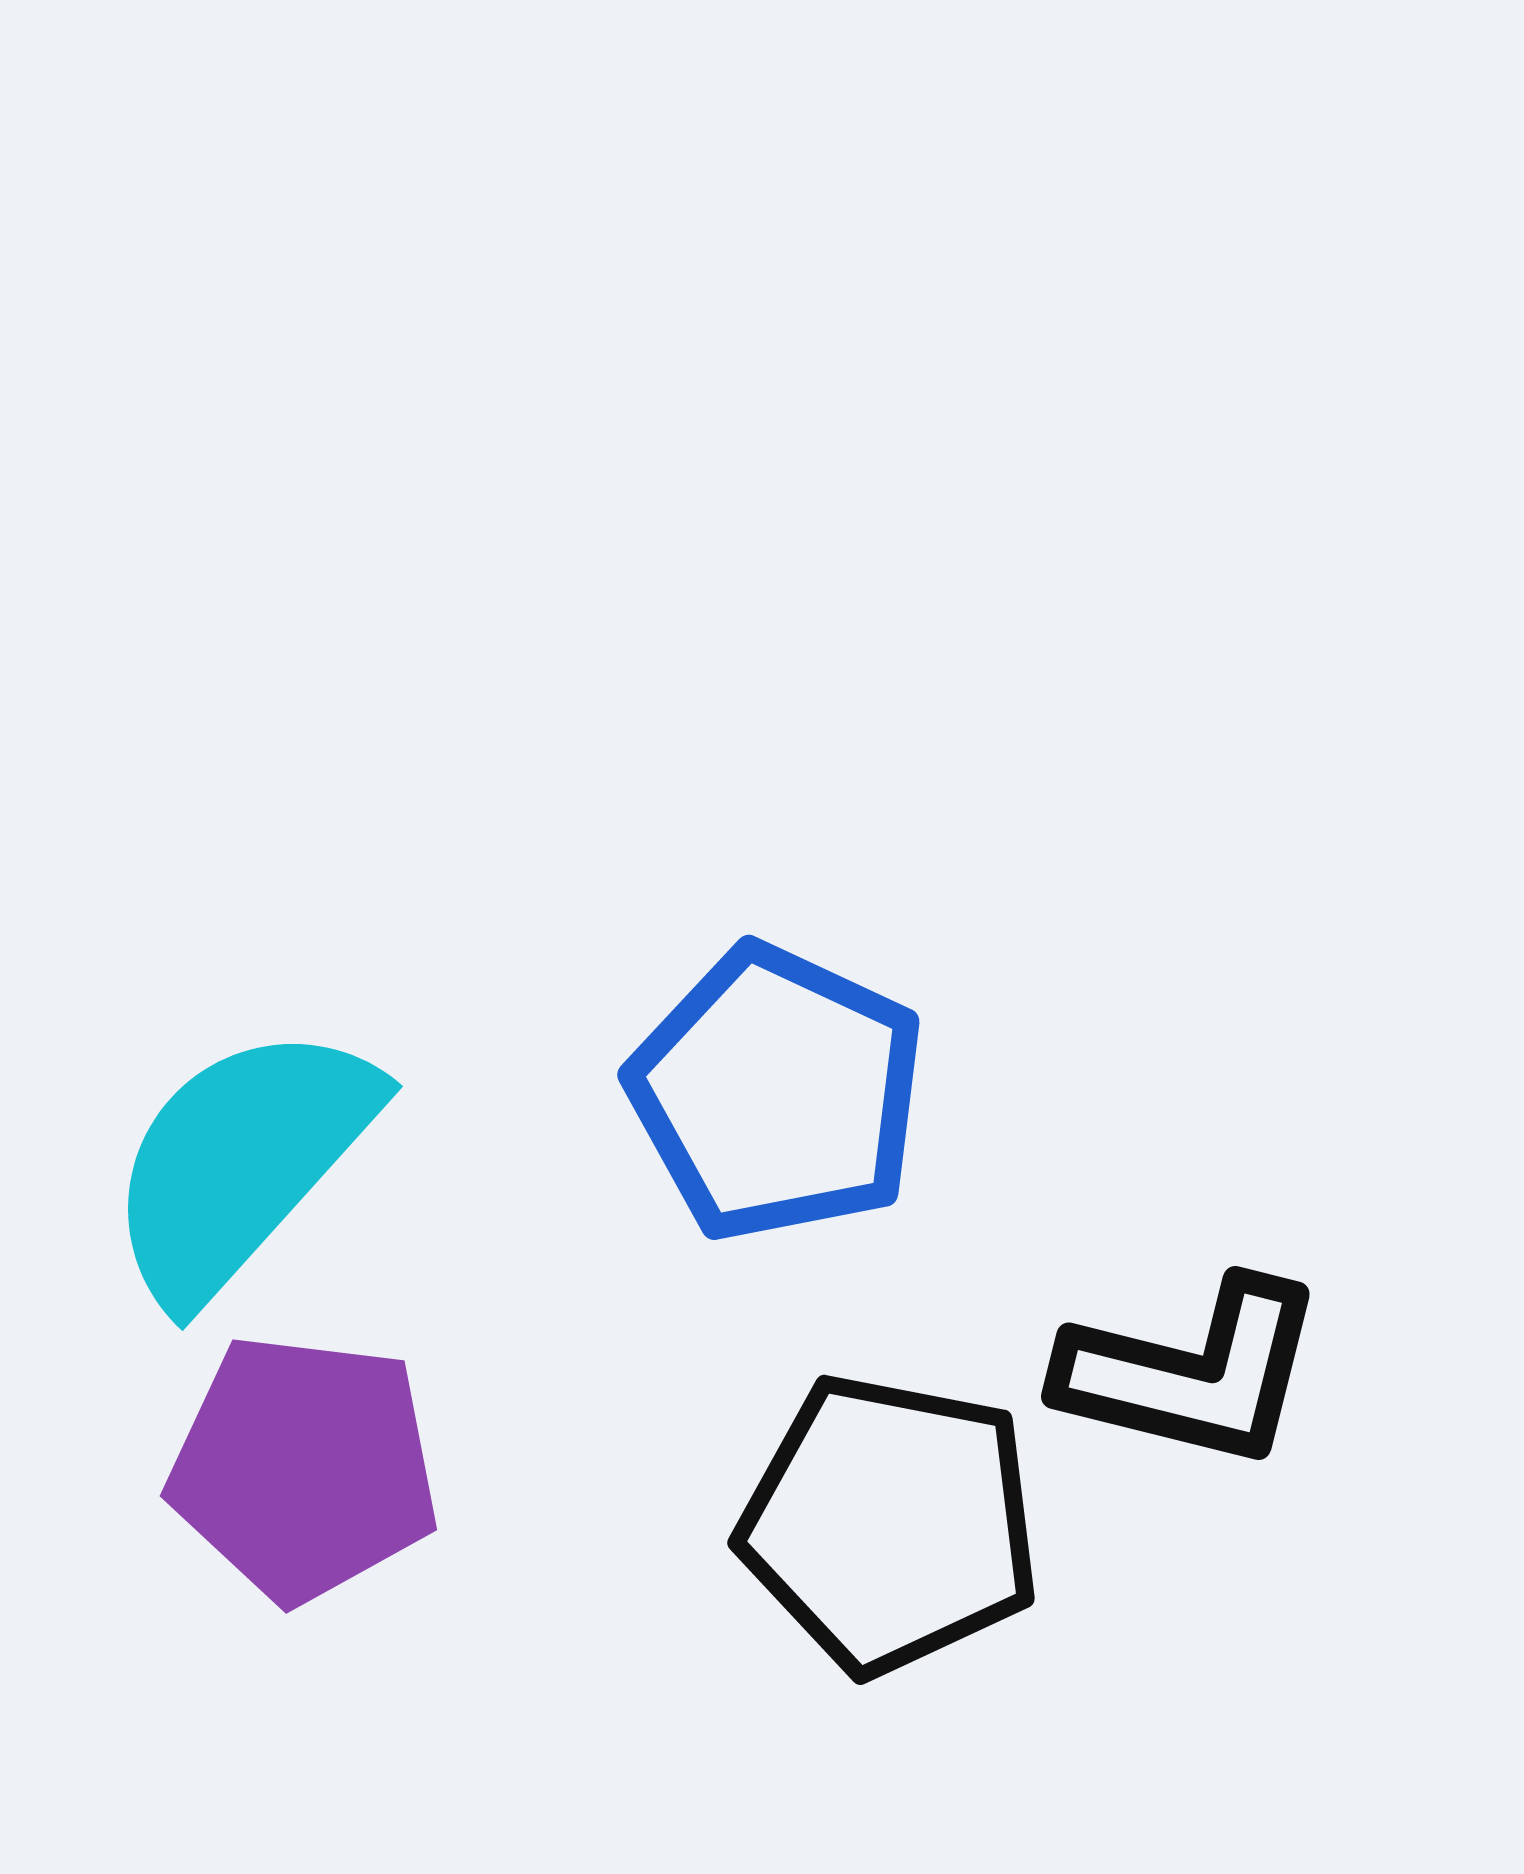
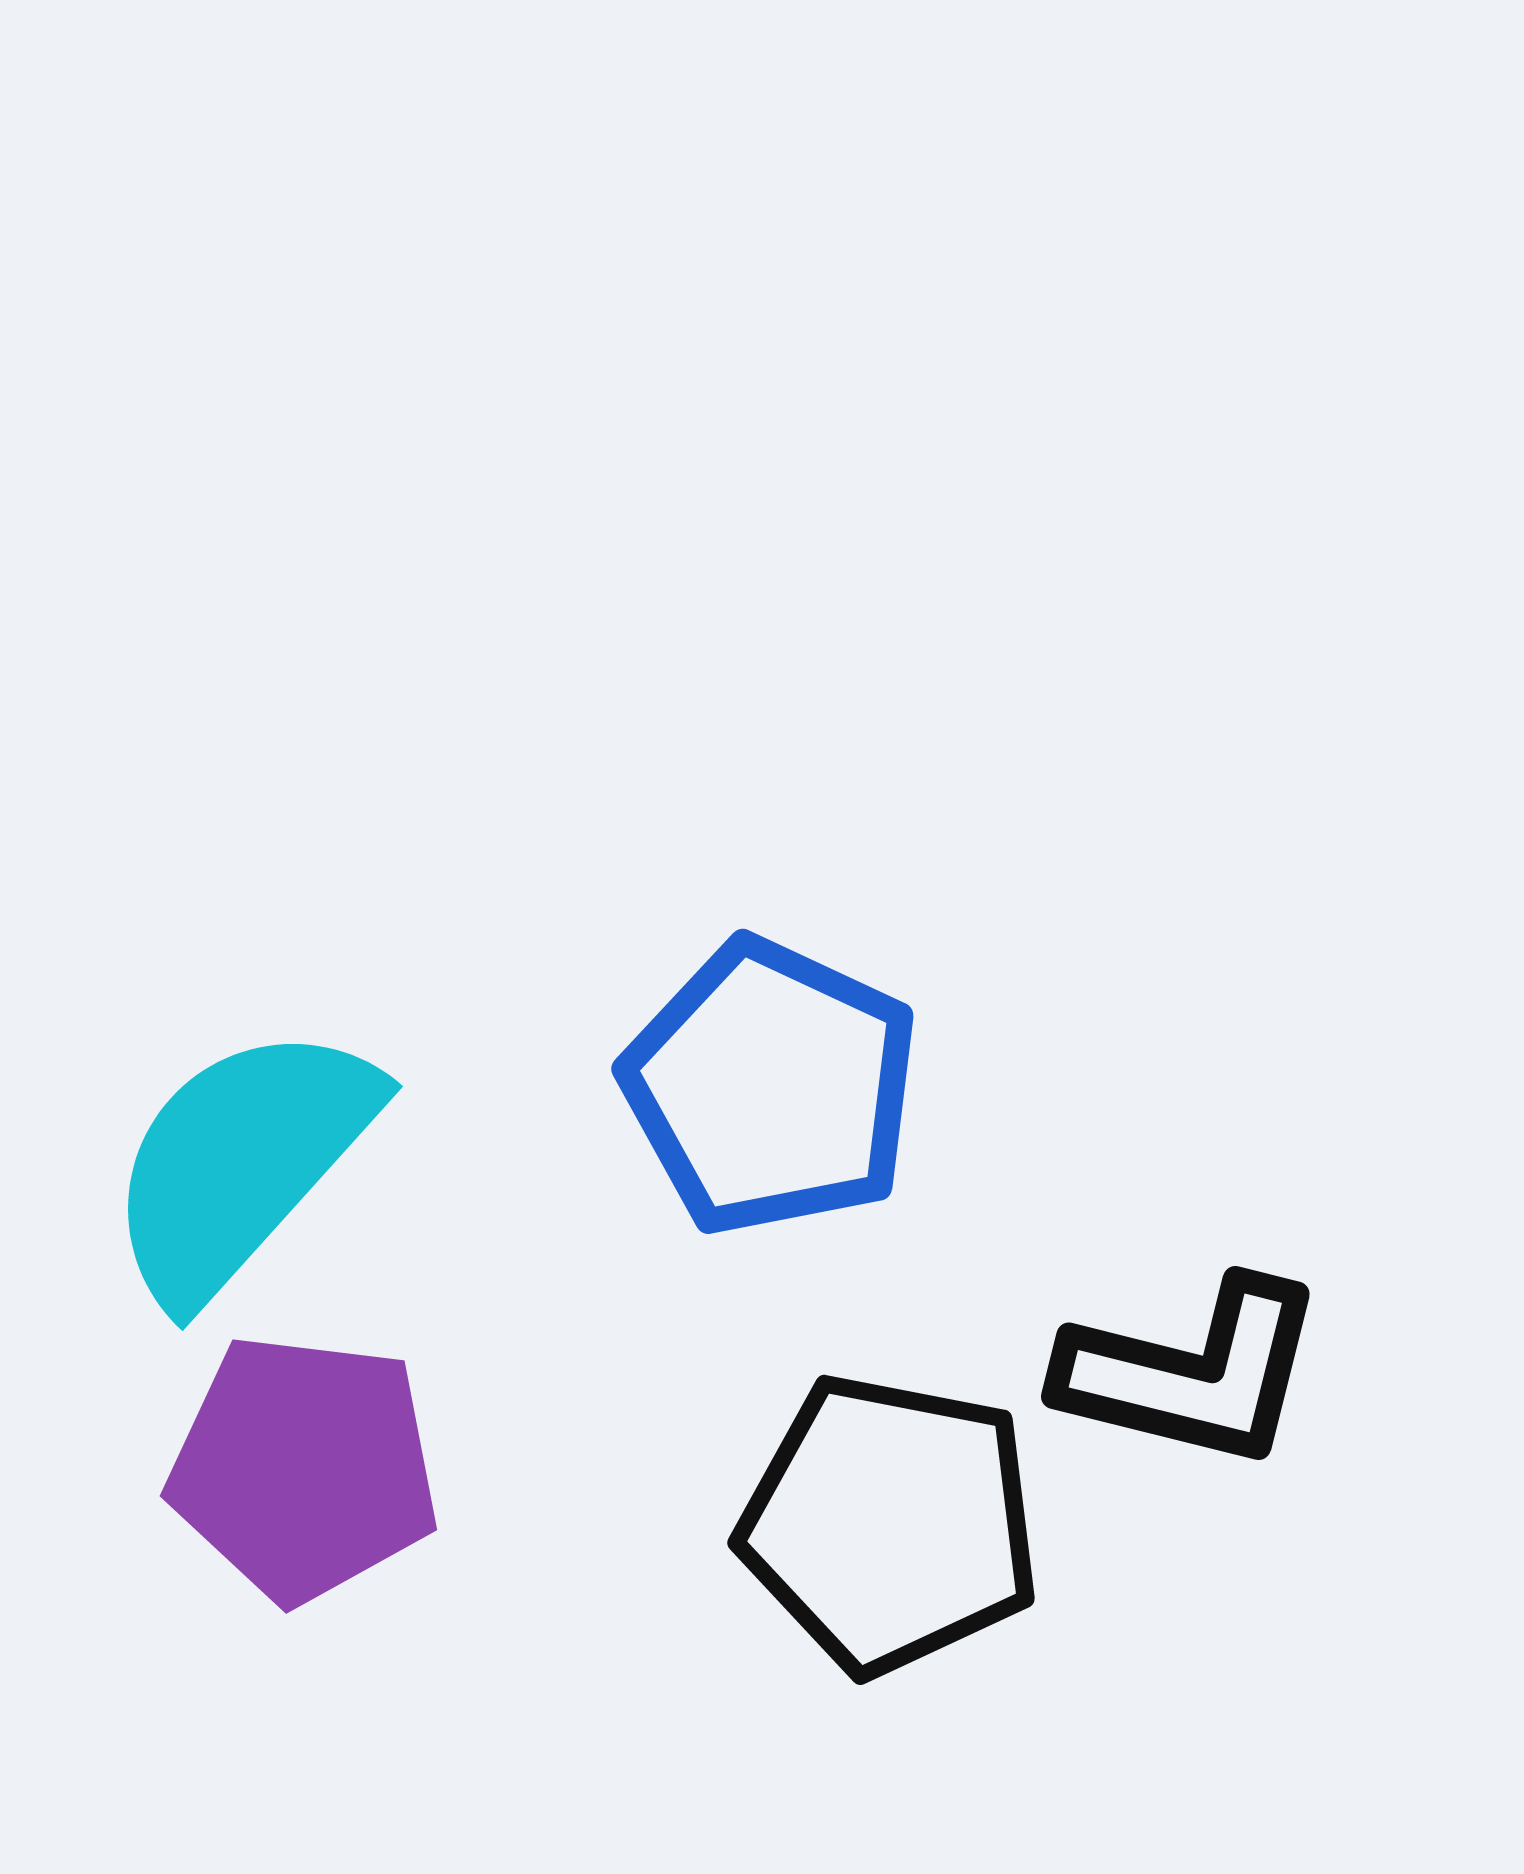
blue pentagon: moved 6 px left, 6 px up
